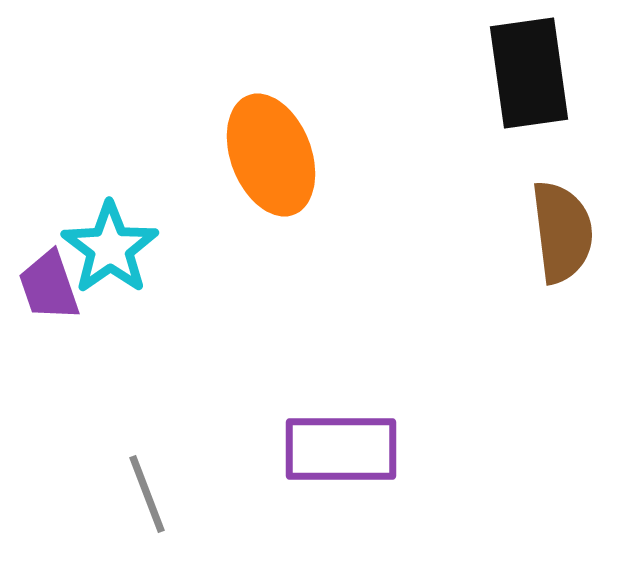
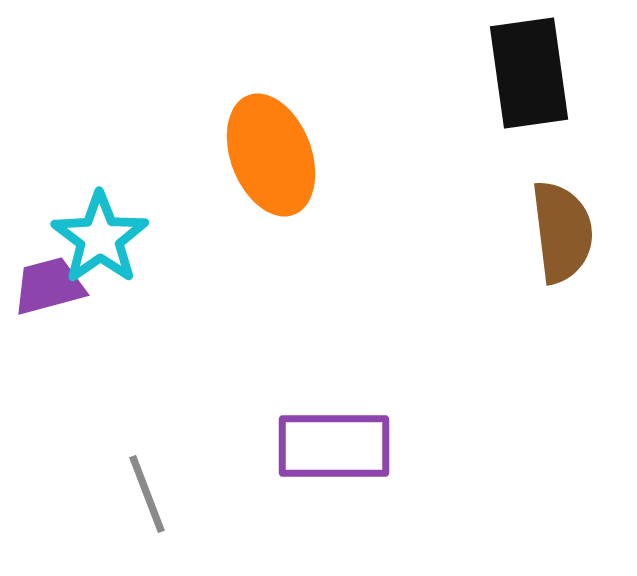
cyan star: moved 10 px left, 10 px up
purple trapezoid: rotated 94 degrees clockwise
purple rectangle: moved 7 px left, 3 px up
